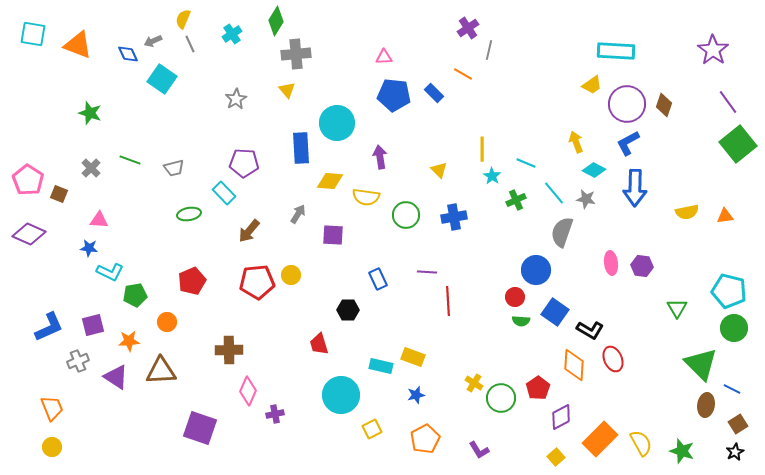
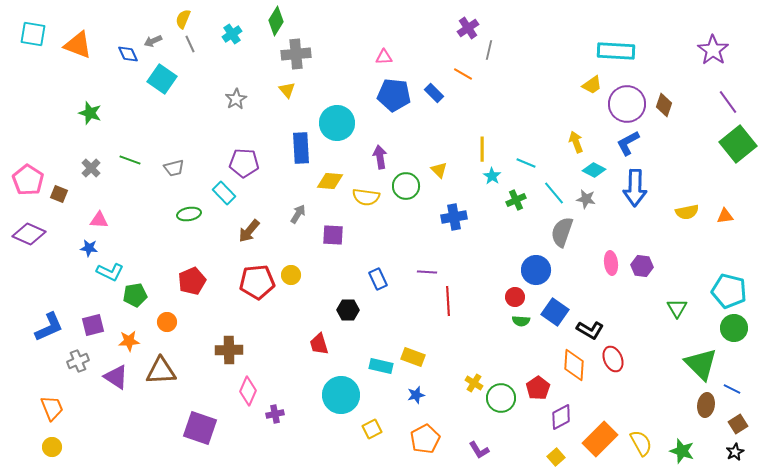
green circle at (406, 215): moved 29 px up
